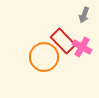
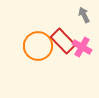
gray arrow: rotated 133 degrees clockwise
orange circle: moved 6 px left, 11 px up
